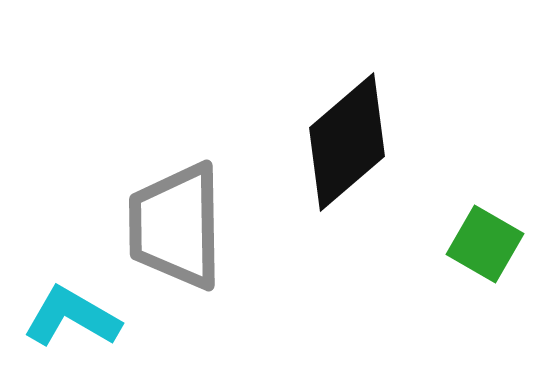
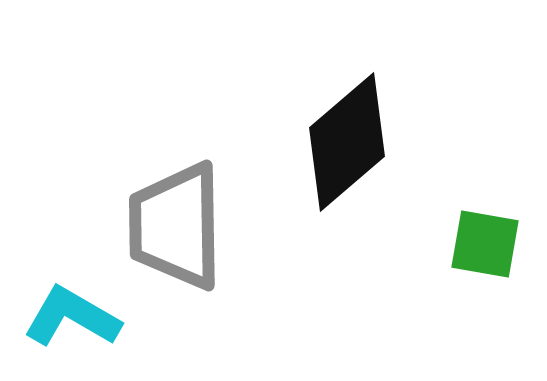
green square: rotated 20 degrees counterclockwise
